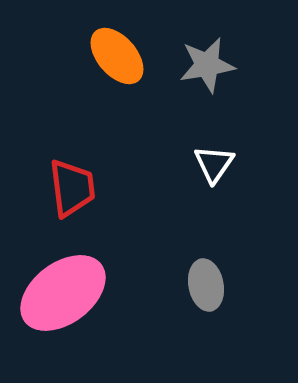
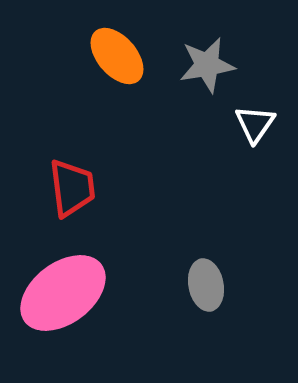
white triangle: moved 41 px right, 40 px up
